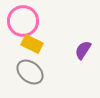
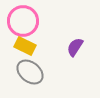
yellow rectangle: moved 7 px left, 2 px down
purple semicircle: moved 8 px left, 3 px up
